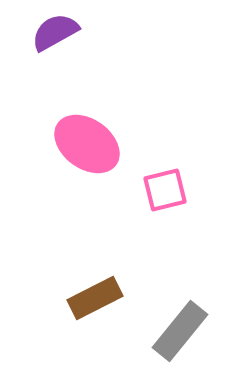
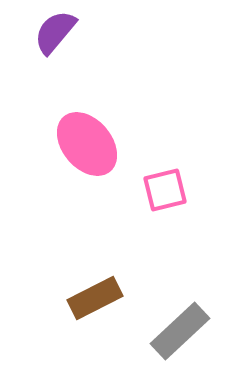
purple semicircle: rotated 21 degrees counterclockwise
pink ellipse: rotated 14 degrees clockwise
gray rectangle: rotated 8 degrees clockwise
